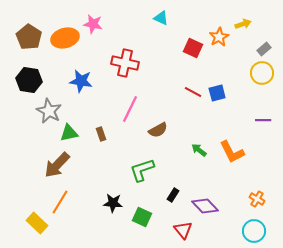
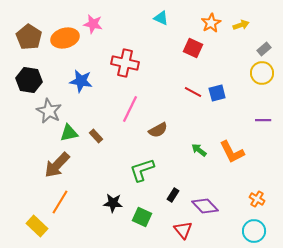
yellow arrow: moved 2 px left, 1 px down
orange star: moved 8 px left, 14 px up
brown rectangle: moved 5 px left, 2 px down; rotated 24 degrees counterclockwise
yellow rectangle: moved 3 px down
